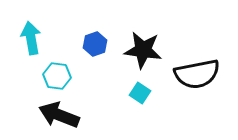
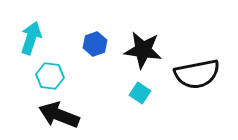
cyan arrow: rotated 28 degrees clockwise
cyan hexagon: moved 7 px left
